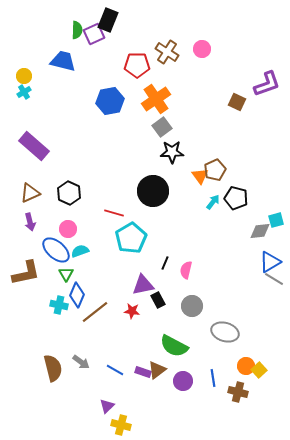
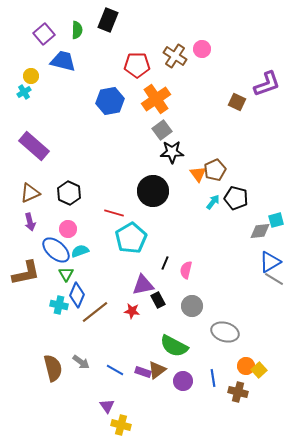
purple square at (94, 34): moved 50 px left; rotated 15 degrees counterclockwise
brown cross at (167, 52): moved 8 px right, 4 px down
yellow circle at (24, 76): moved 7 px right
gray square at (162, 127): moved 3 px down
orange triangle at (200, 176): moved 2 px left, 2 px up
purple triangle at (107, 406): rotated 21 degrees counterclockwise
